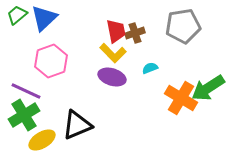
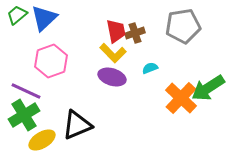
orange cross: rotated 12 degrees clockwise
